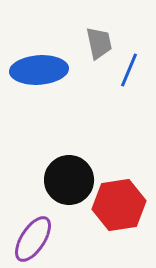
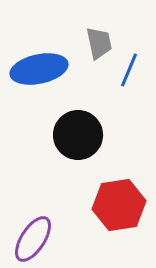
blue ellipse: moved 1 px up; rotated 8 degrees counterclockwise
black circle: moved 9 px right, 45 px up
